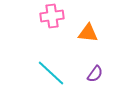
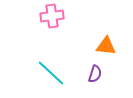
orange triangle: moved 18 px right, 13 px down
purple semicircle: rotated 18 degrees counterclockwise
